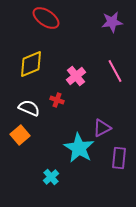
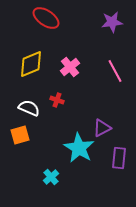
pink cross: moved 6 px left, 9 px up
orange square: rotated 24 degrees clockwise
